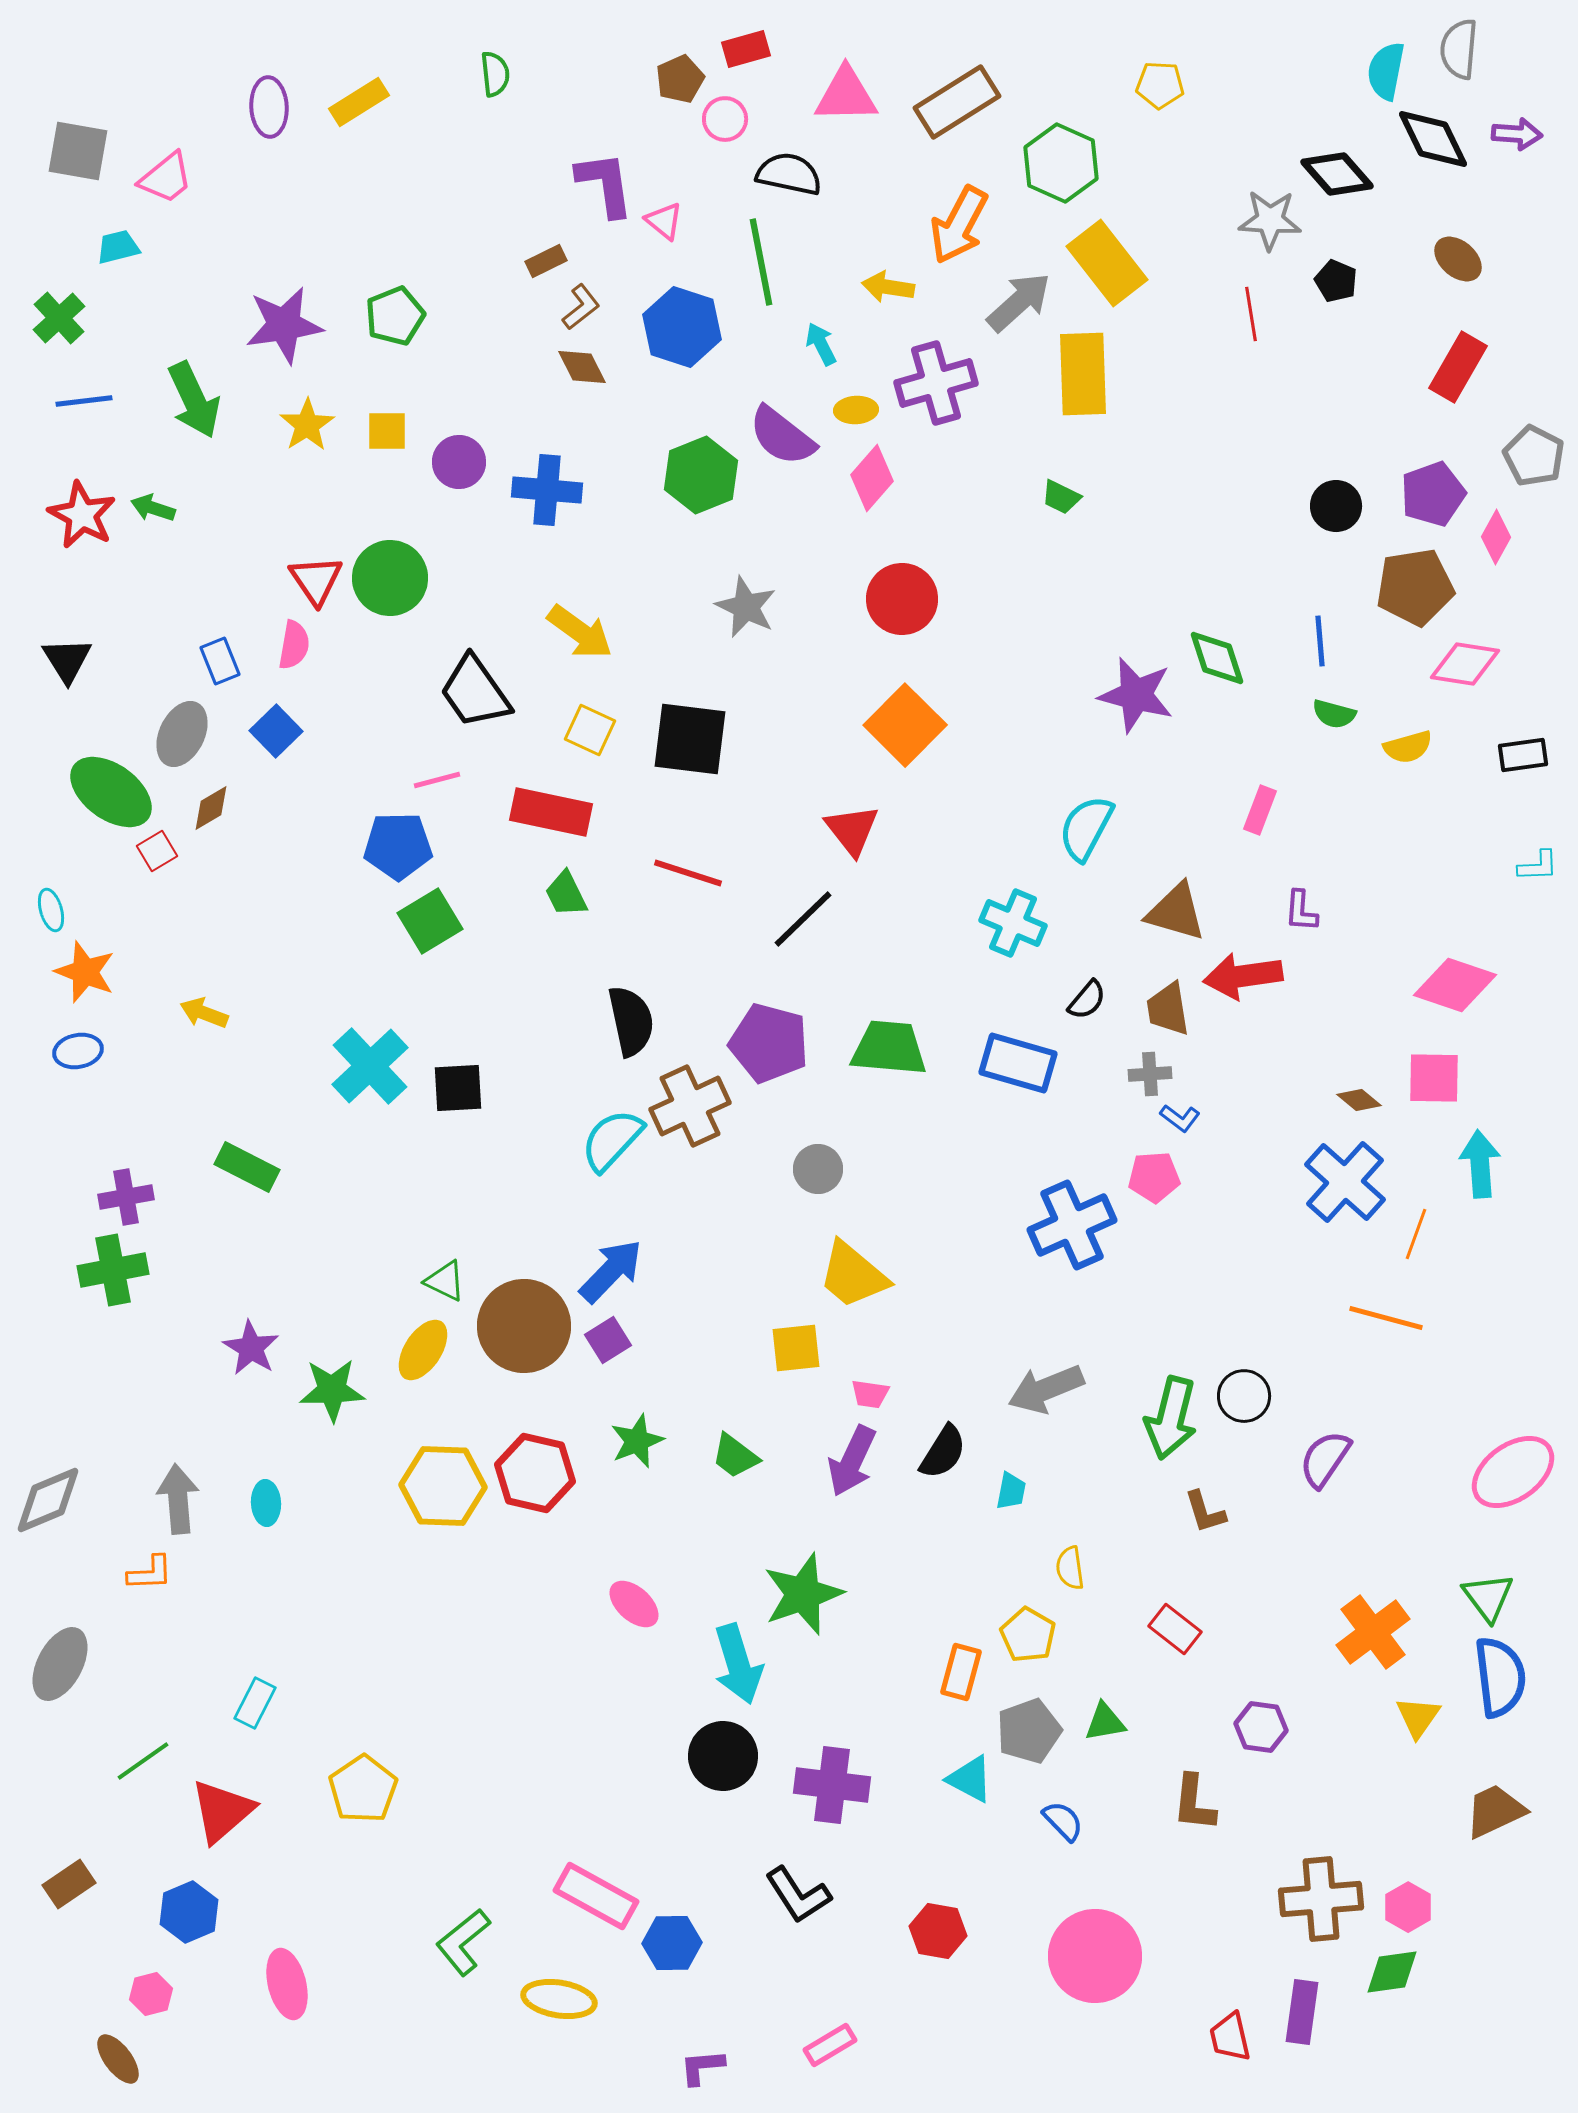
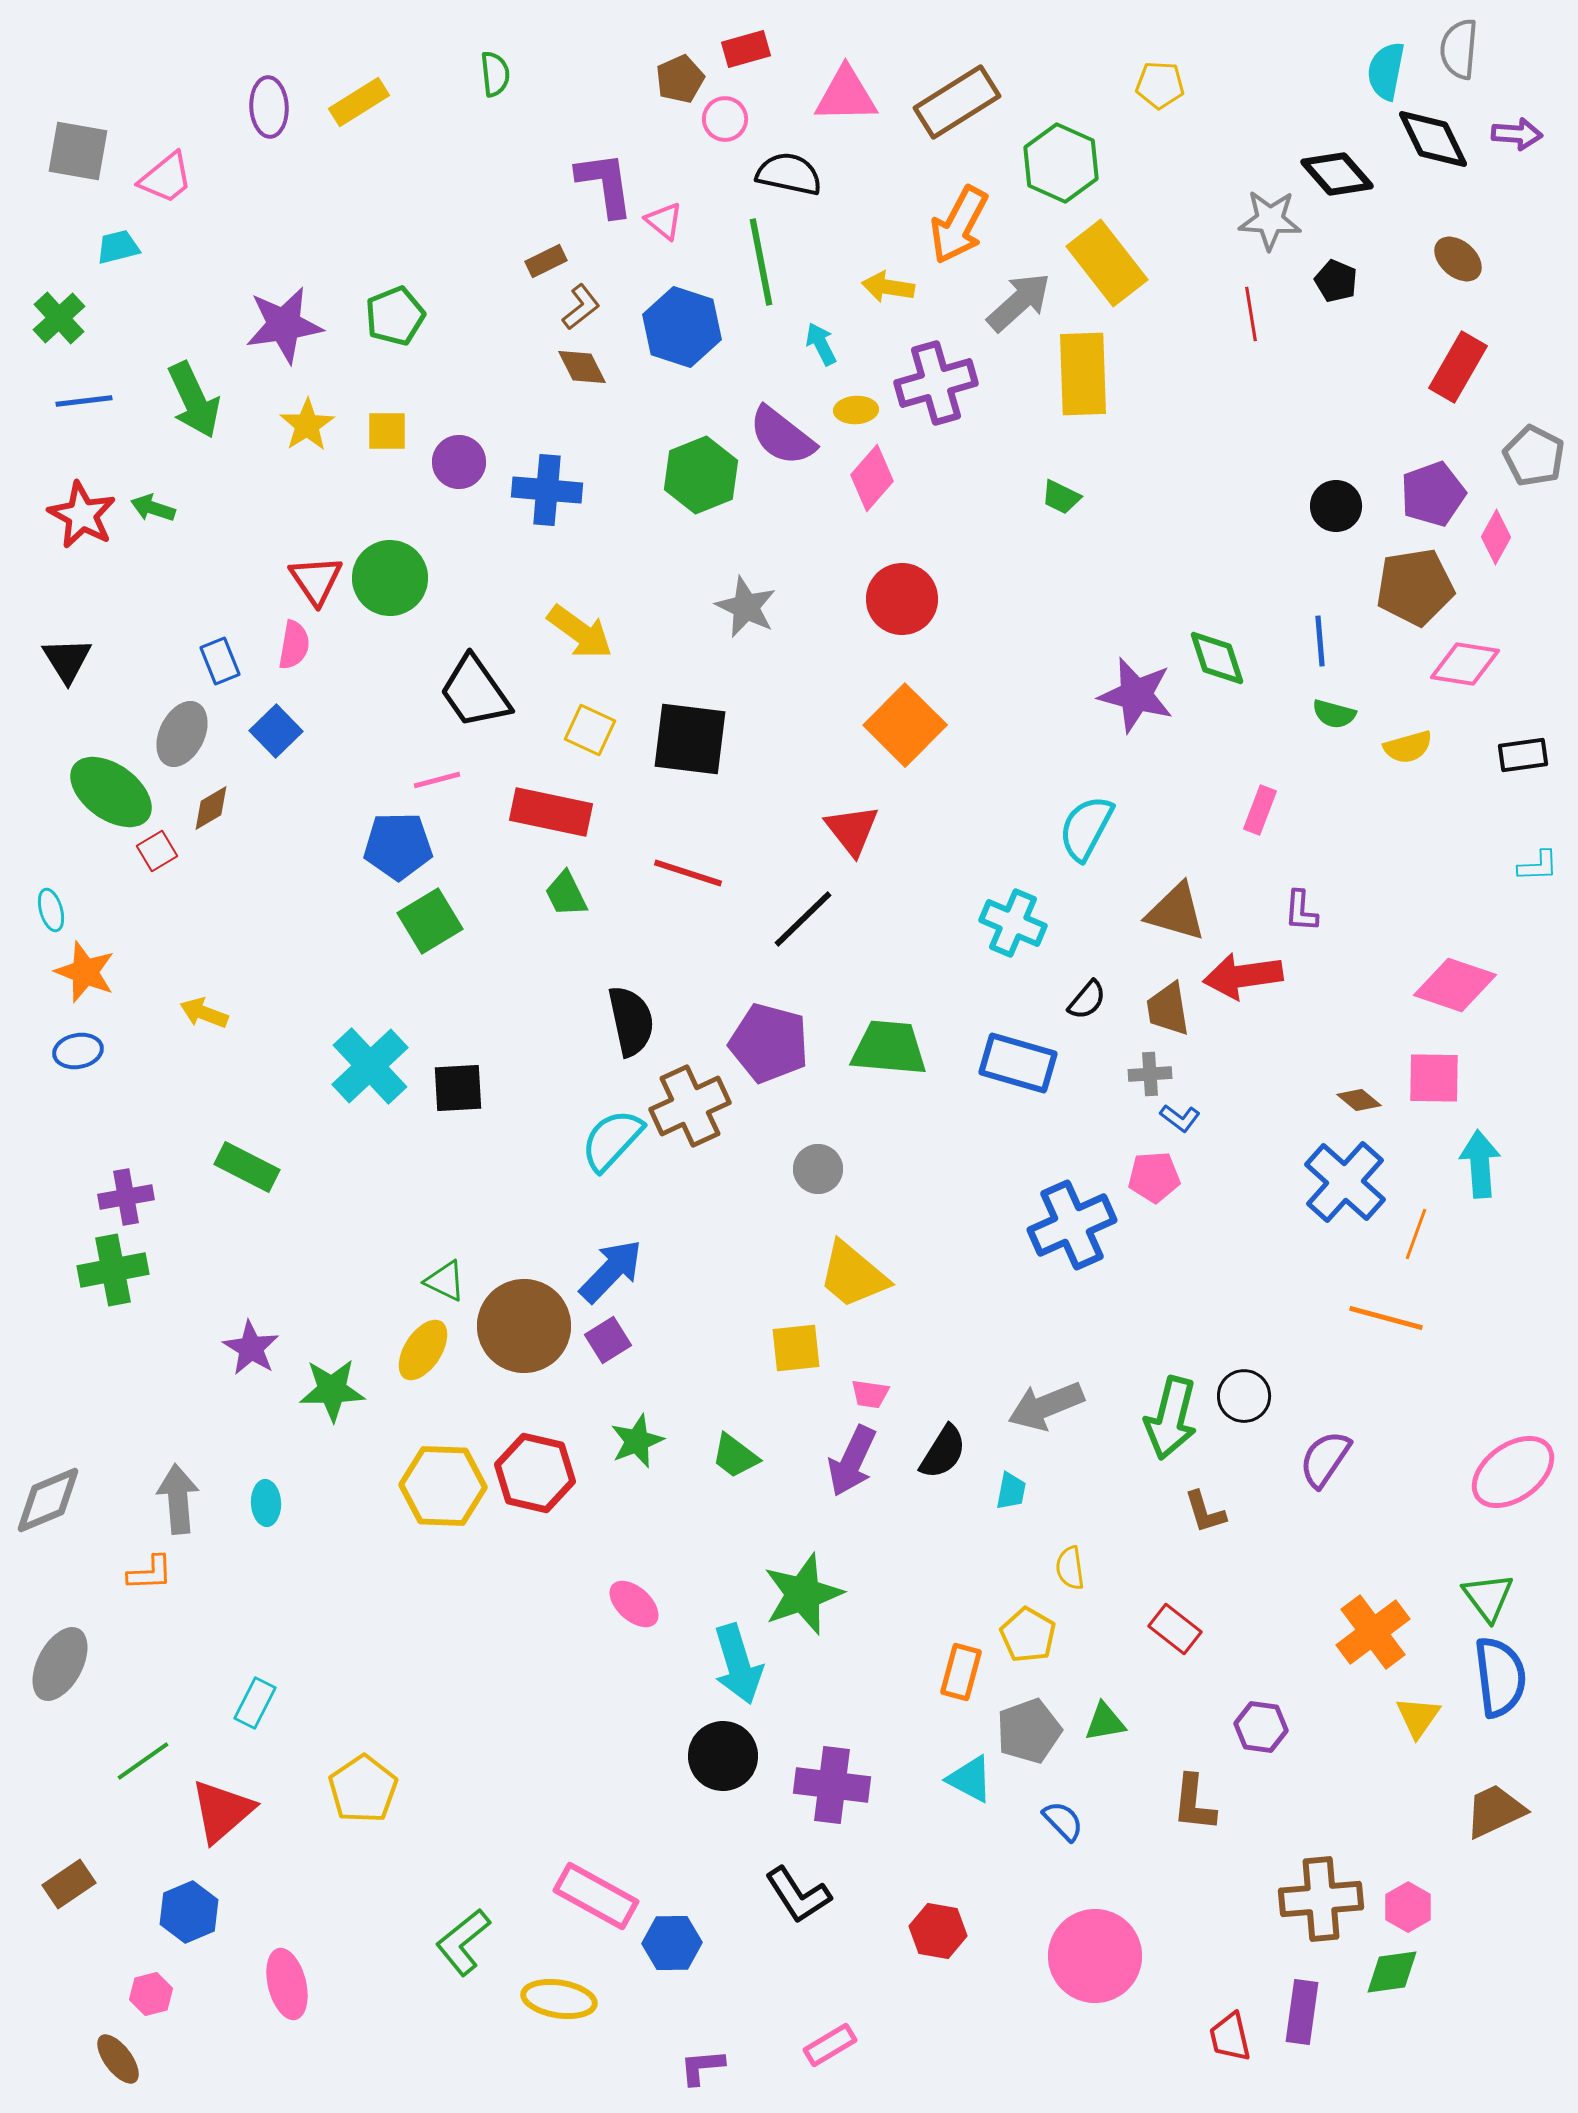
gray arrow at (1046, 1389): moved 17 px down
